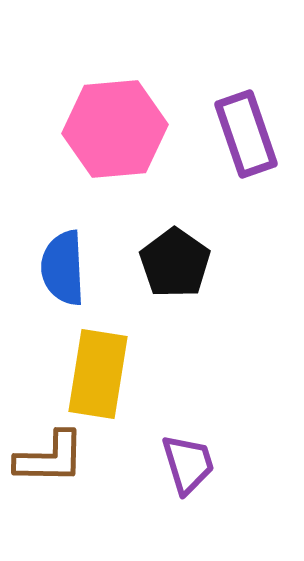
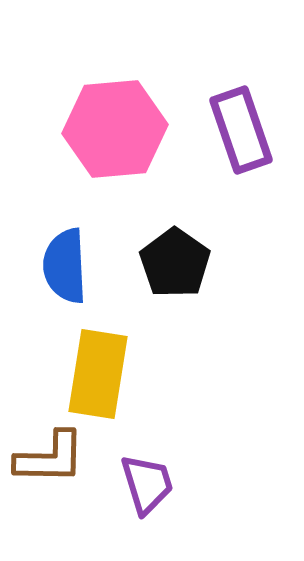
purple rectangle: moved 5 px left, 4 px up
blue semicircle: moved 2 px right, 2 px up
purple trapezoid: moved 41 px left, 20 px down
